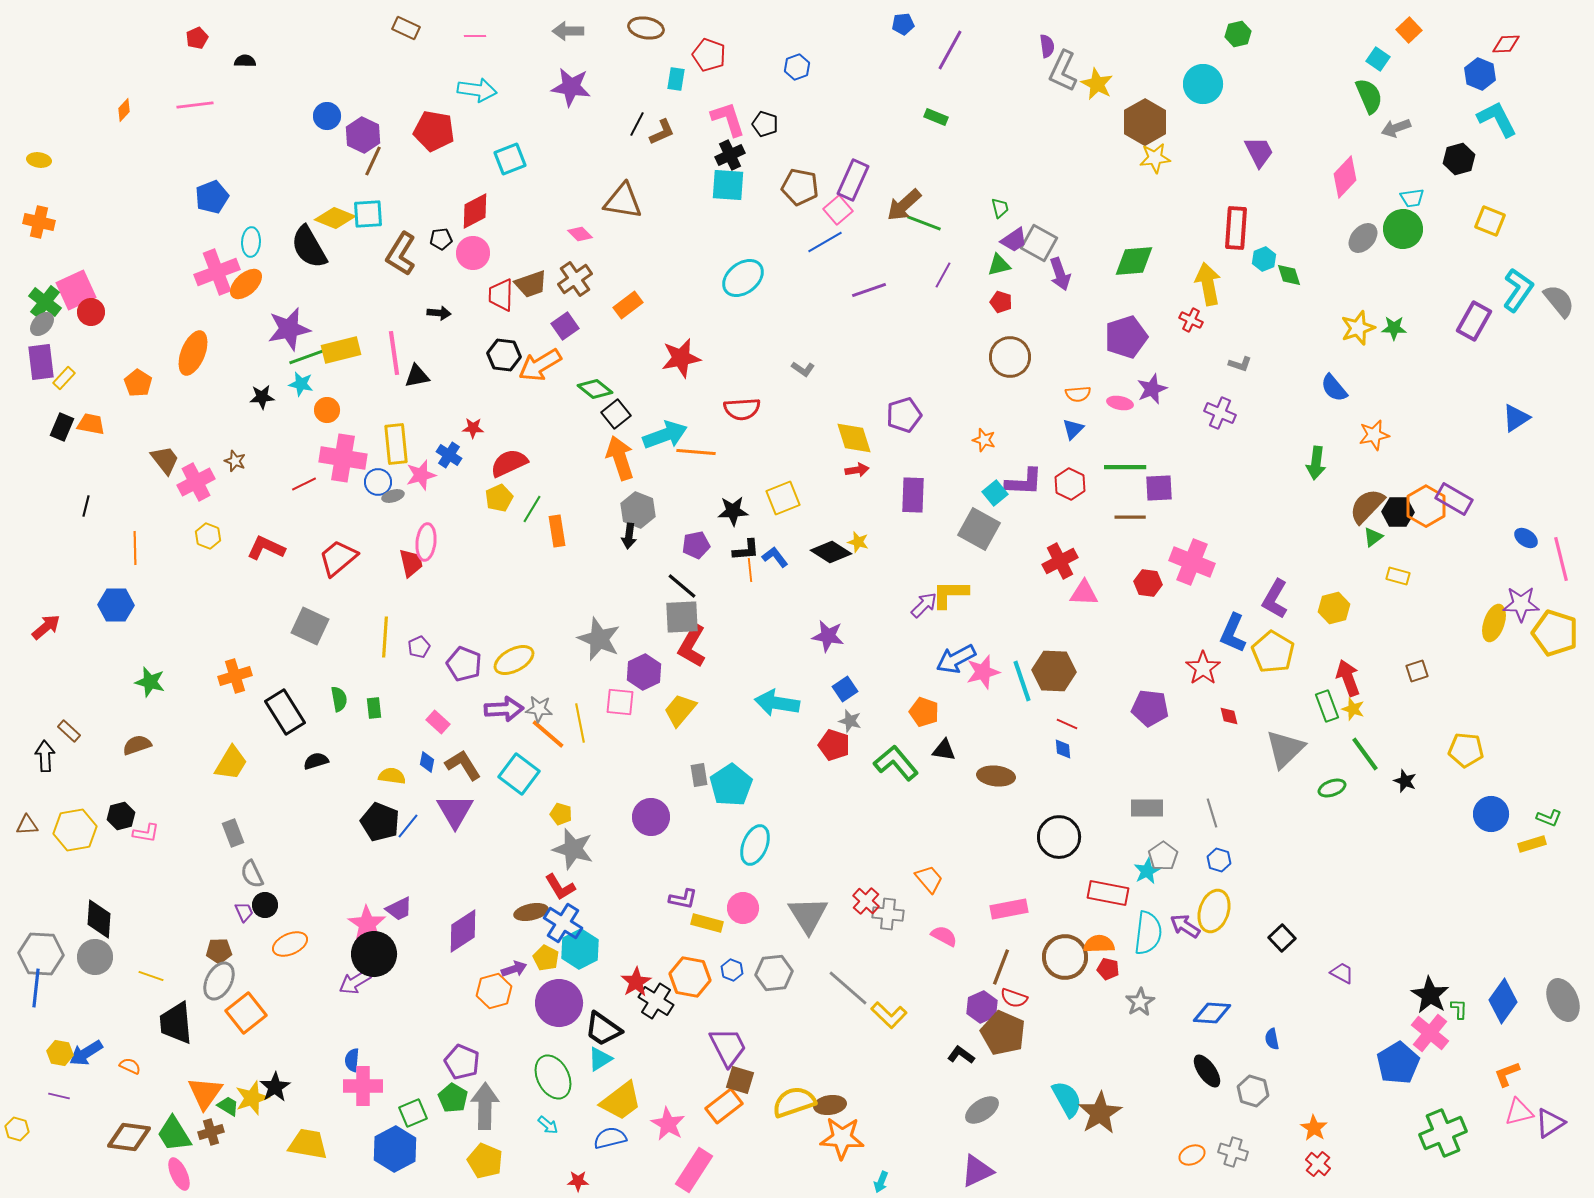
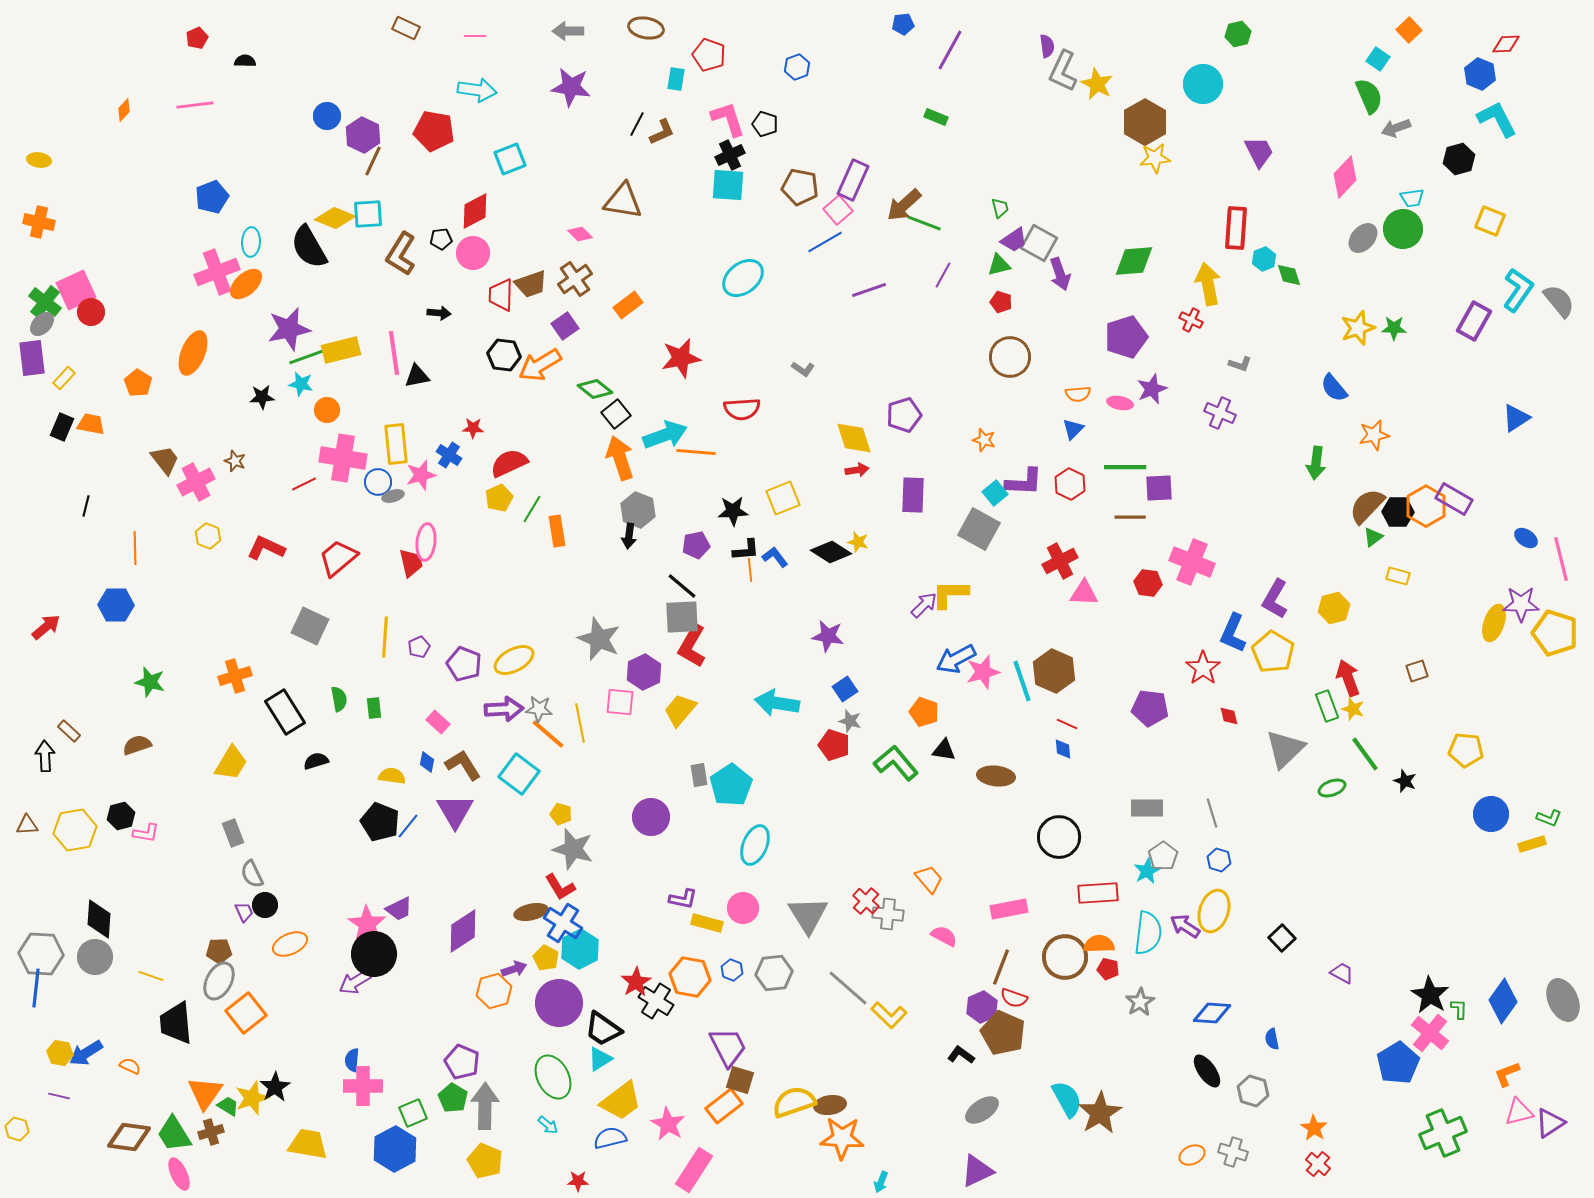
purple rectangle at (41, 362): moved 9 px left, 4 px up
brown hexagon at (1054, 671): rotated 21 degrees clockwise
red rectangle at (1108, 893): moved 10 px left; rotated 15 degrees counterclockwise
